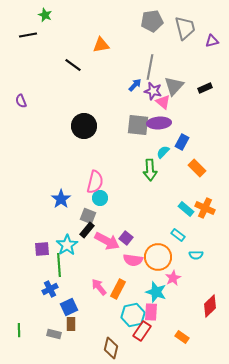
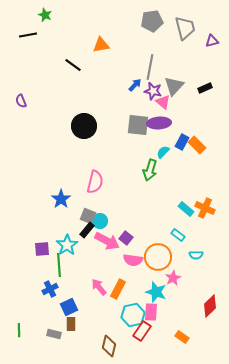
orange rectangle at (197, 168): moved 23 px up
green arrow at (150, 170): rotated 20 degrees clockwise
cyan circle at (100, 198): moved 23 px down
brown diamond at (111, 348): moved 2 px left, 2 px up
